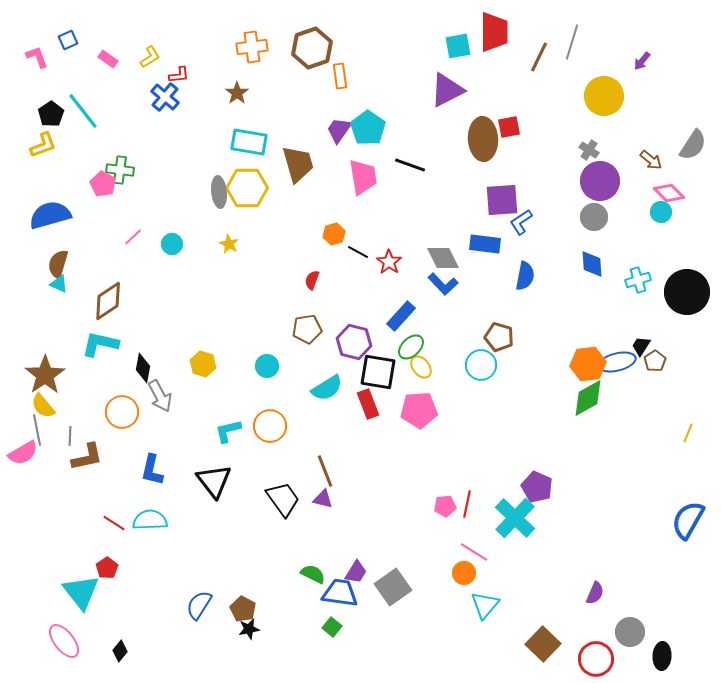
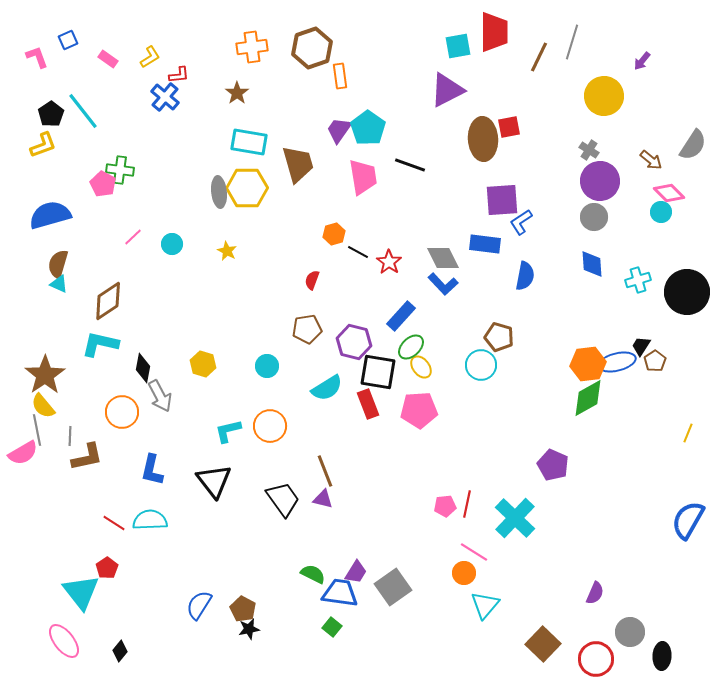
yellow star at (229, 244): moved 2 px left, 7 px down
purple pentagon at (537, 487): moved 16 px right, 22 px up
